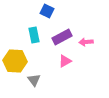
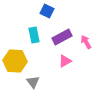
pink arrow: rotated 64 degrees clockwise
gray triangle: moved 1 px left, 2 px down
